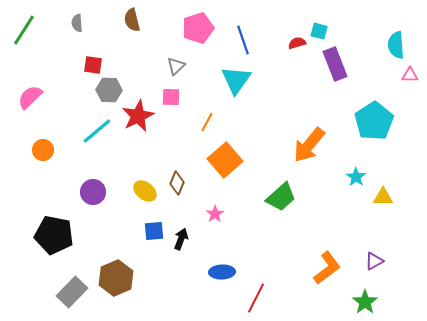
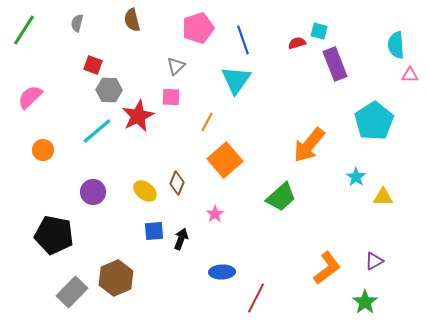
gray semicircle: rotated 18 degrees clockwise
red square: rotated 12 degrees clockwise
